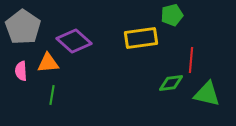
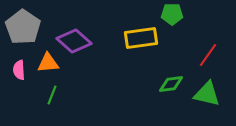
green pentagon: moved 1 px up; rotated 15 degrees clockwise
red line: moved 17 px right, 5 px up; rotated 30 degrees clockwise
pink semicircle: moved 2 px left, 1 px up
green diamond: moved 1 px down
green line: rotated 12 degrees clockwise
